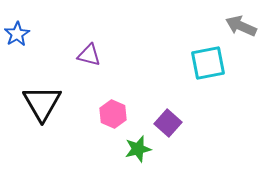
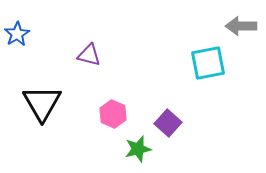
gray arrow: rotated 24 degrees counterclockwise
